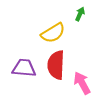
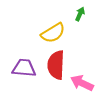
pink arrow: rotated 35 degrees counterclockwise
